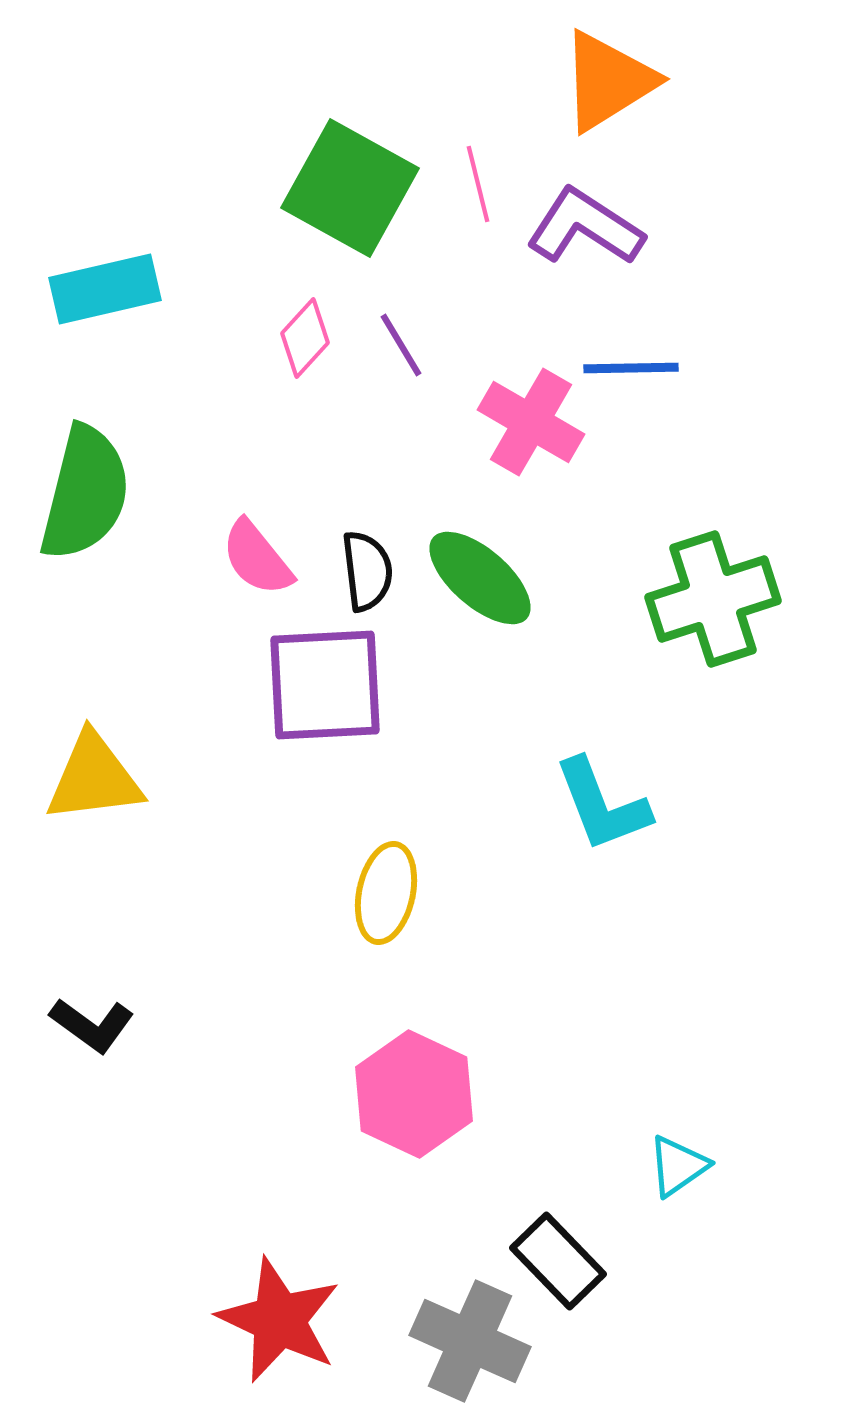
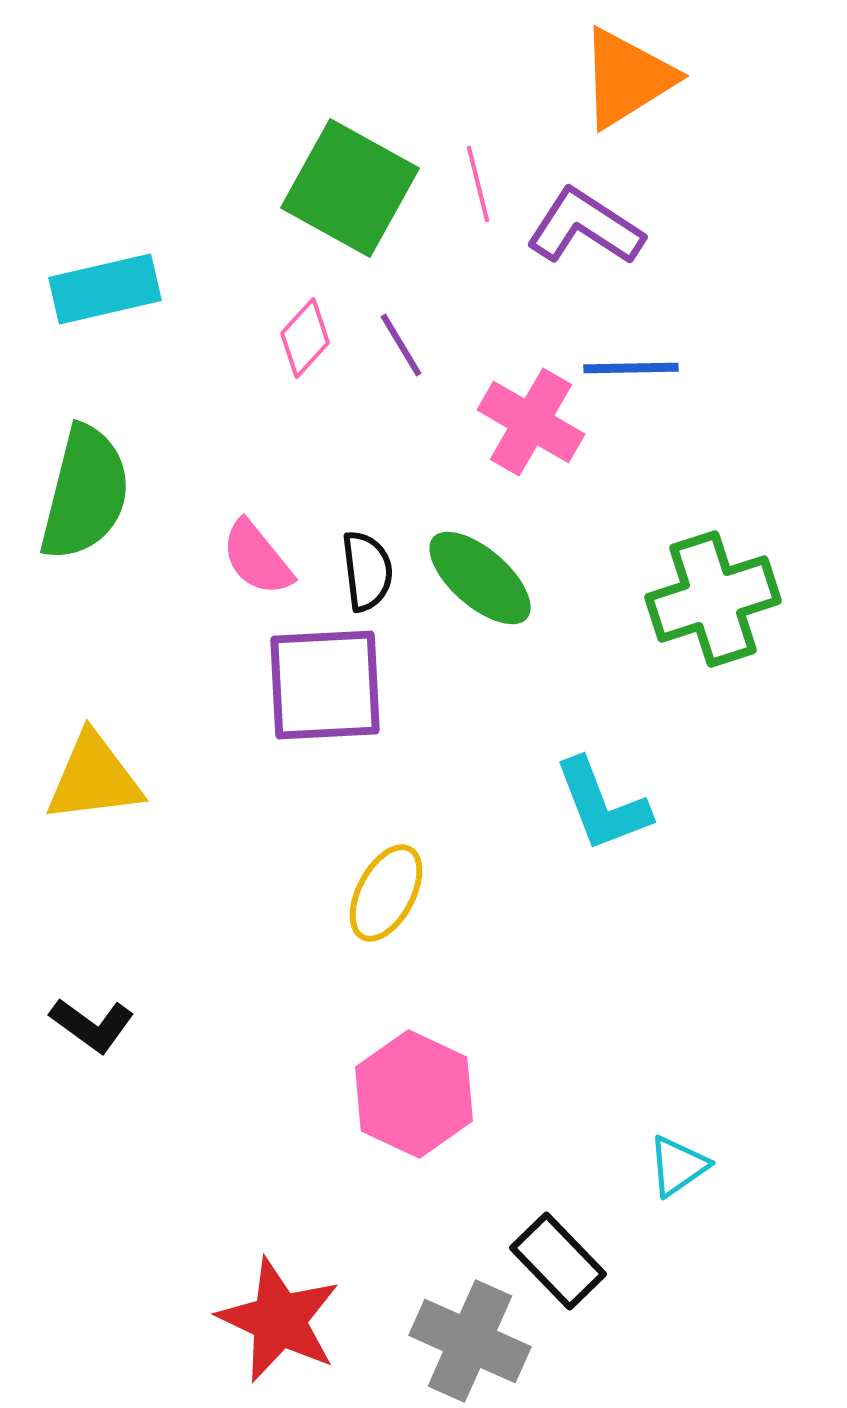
orange triangle: moved 19 px right, 3 px up
yellow ellipse: rotated 16 degrees clockwise
